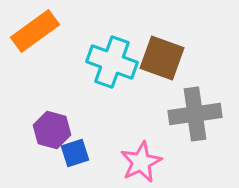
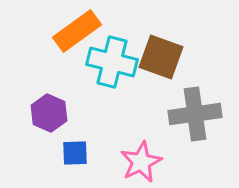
orange rectangle: moved 42 px right
brown square: moved 1 px left, 1 px up
cyan cross: rotated 6 degrees counterclockwise
purple hexagon: moved 3 px left, 17 px up; rotated 9 degrees clockwise
blue square: rotated 16 degrees clockwise
